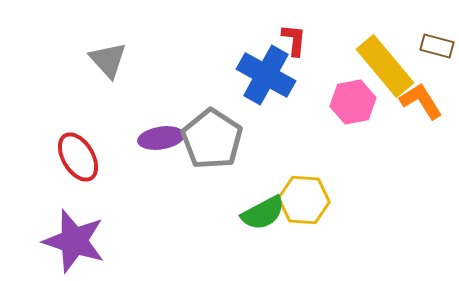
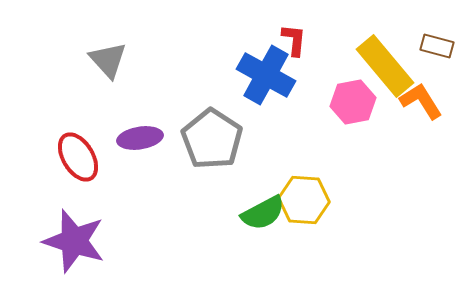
purple ellipse: moved 21 px left
